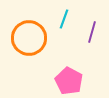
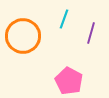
purple line: moved 1 px left, 1 px down
orange circle: moved 6 px left, 2 px up
